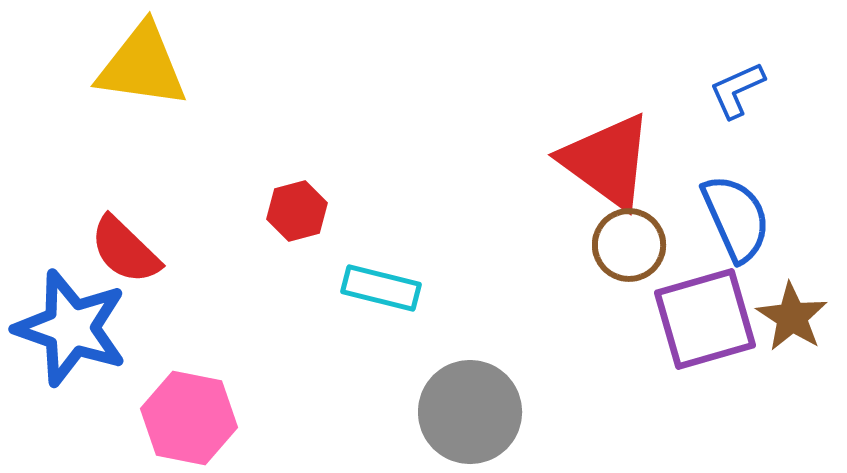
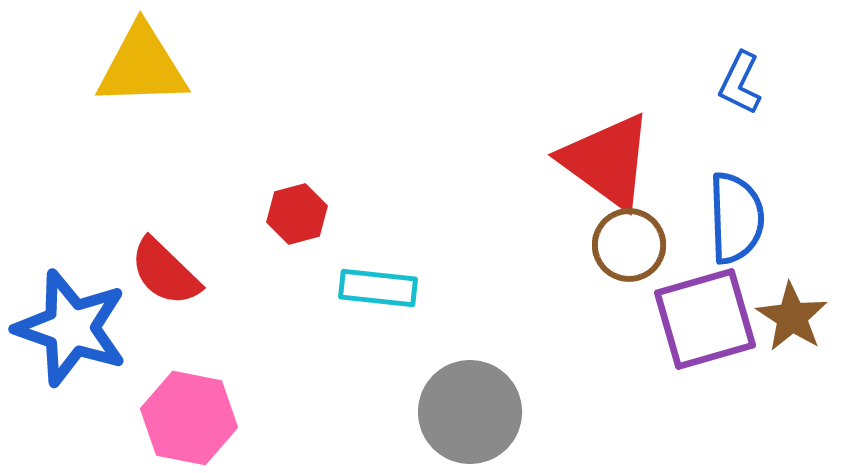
yellow triangle: rotated 10 degrees counterclockwise
blue L-shape: moved 3 px right, 7 px up; rotated 40 degrees counterclockwise
red hexagon: moved 3 px down
blue semicircle: rotated 22 degrees clockwise
red semicircle: moved 40 px right, 22 px down
cyan rectangle: moved 3 px left; rotated 8 degrees counterclockwise
